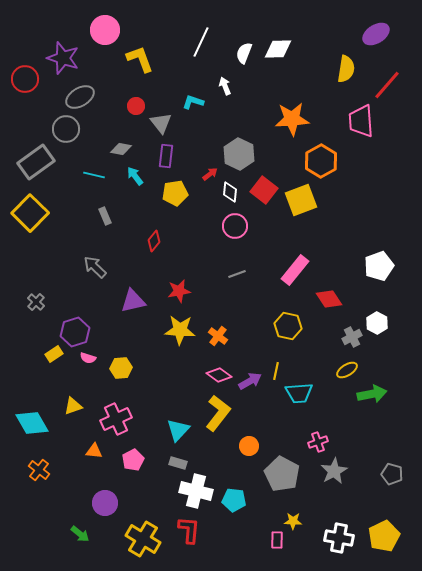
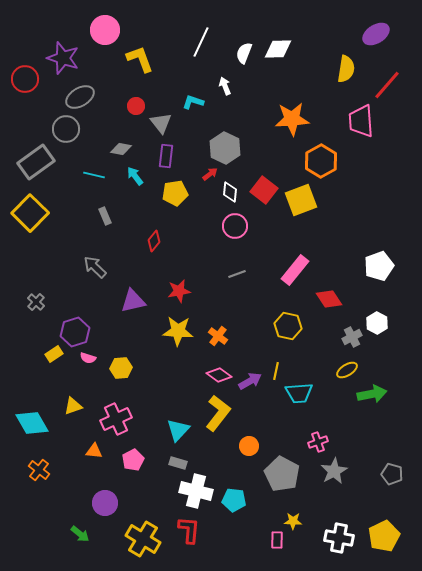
gray hexagon at (239, 154): moved 14 px left, 6 px up
yellow star at (180, 330): moved 2 px left, 1 px down
